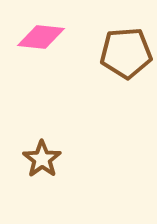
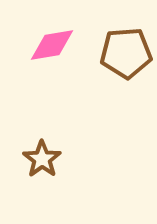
pink diamond: moved 11 px right, 8 px down; rotated 15 degrees counterclockwise
